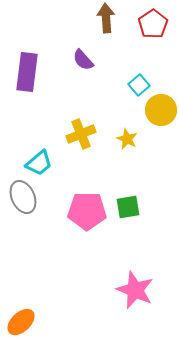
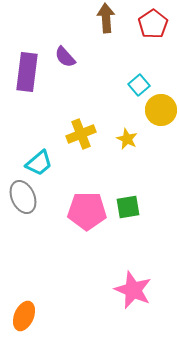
purple semicircle: moved 18 px left, 3 px up
pink star: moved 2 px left
orange ellipse: moved 3 px right, 6 px up; rotated 24 degrees counterclockwise
